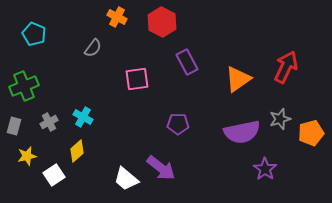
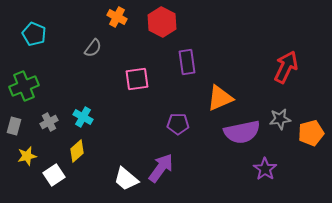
purple rectangle: rotated 20 degrees clockwise
orange triangle: moved 18 px left, 19 px down; rotated 12 degrees clockwise
gray star: rotated 10 degrees clockwise
purple arrow: rotated 92 degrees counterclockwise
